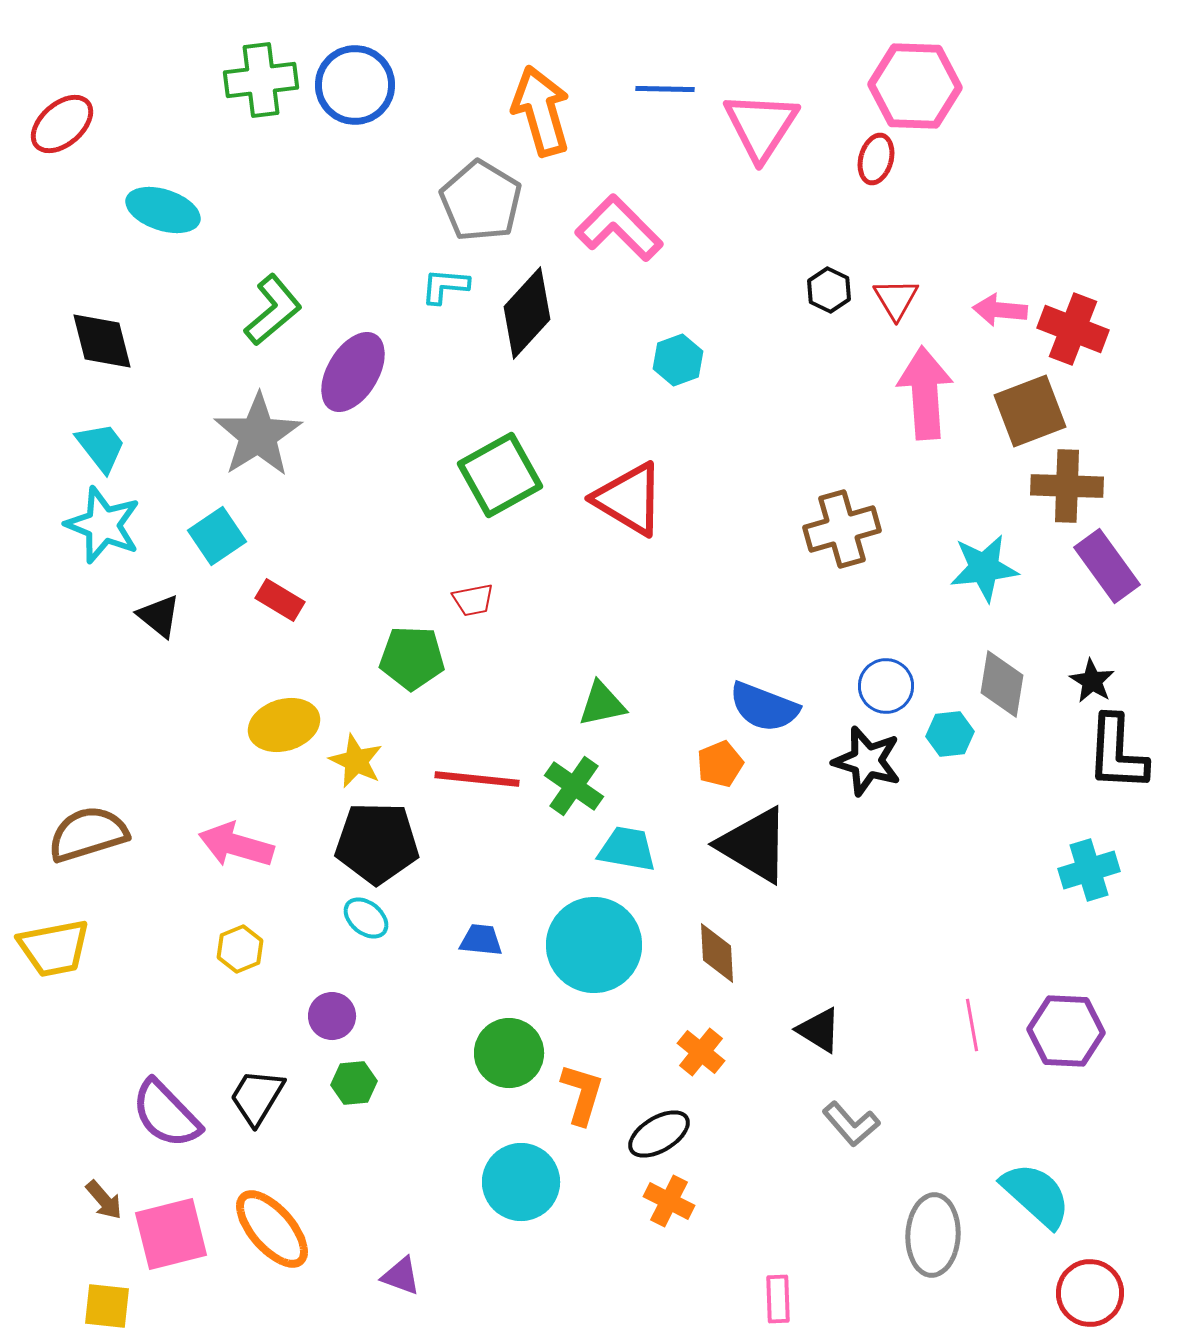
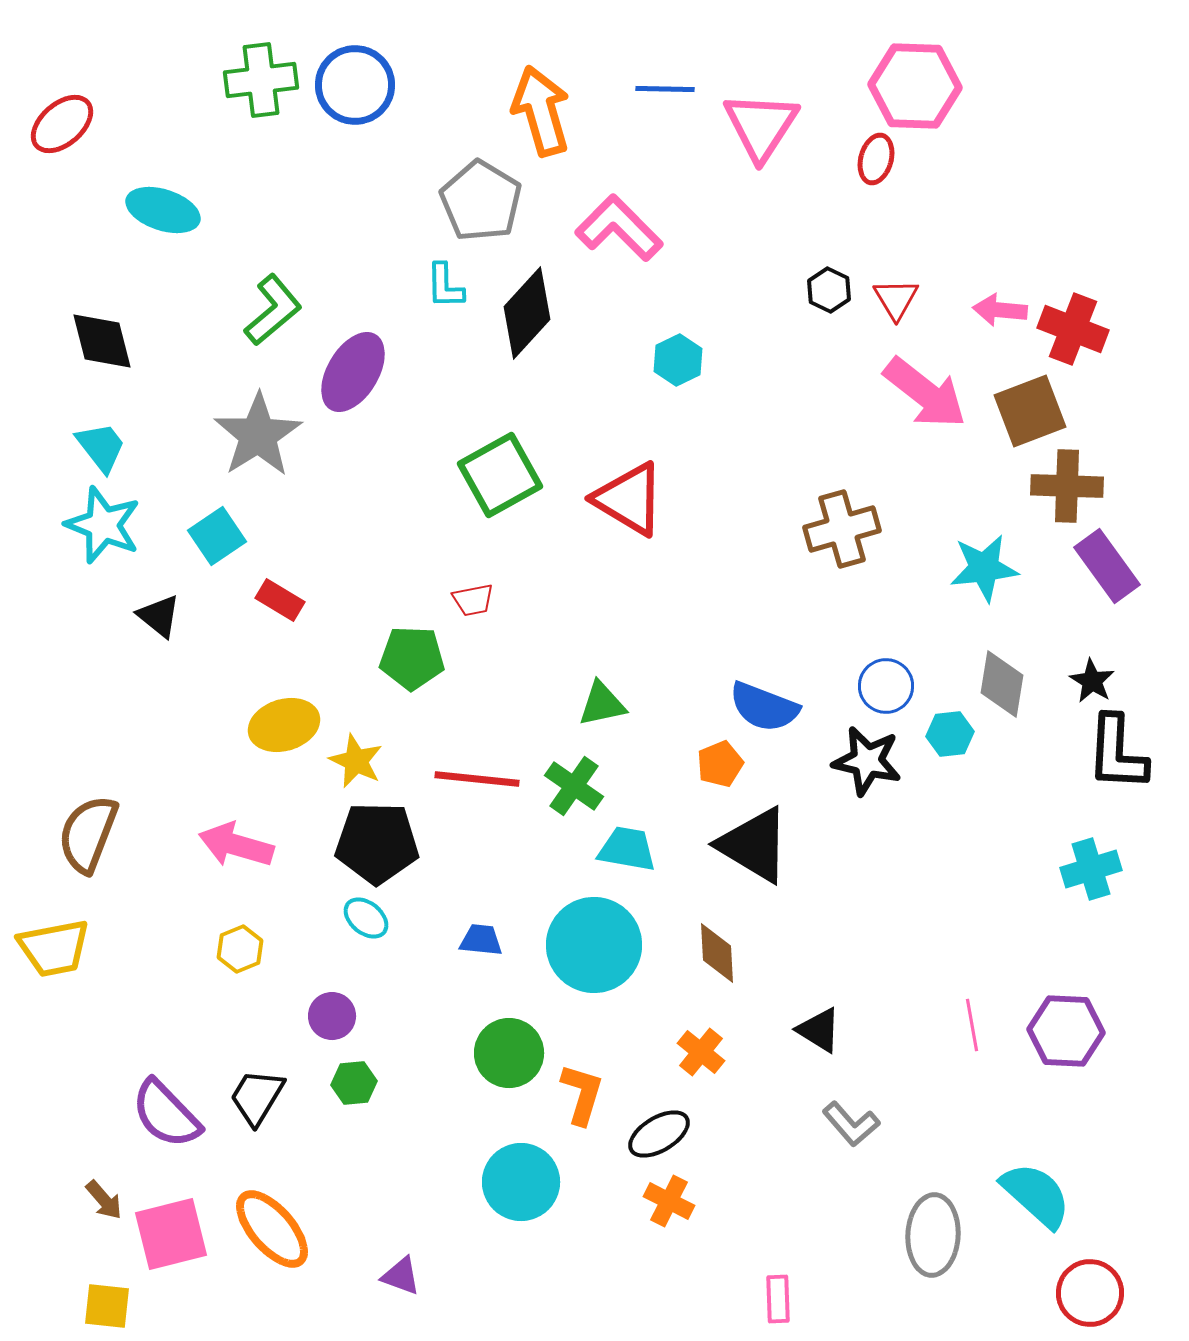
cyan L-shape at (445, 286): rotated 96 degrees counterclockwise
cyan hexagon at (678, 360): rotated 6 degrees counterclockwise
pink arrow at (925, 393): rotated 132 degrees clockwise
black star at (867, 761): rotated 4 degrees counterclockwise
brown semicircle at (88, 834): rotated 52 degrees counterclockwise
cyan cross at (1089, 870): moved 2 px right, 1 px up
